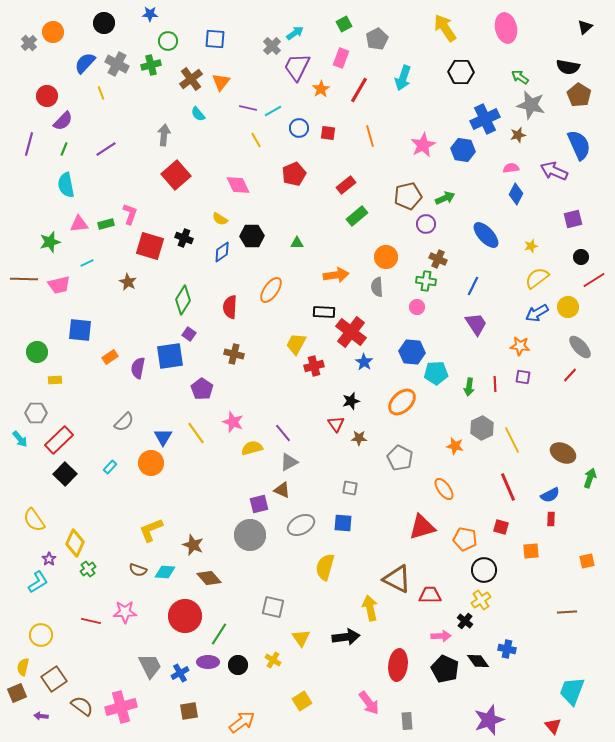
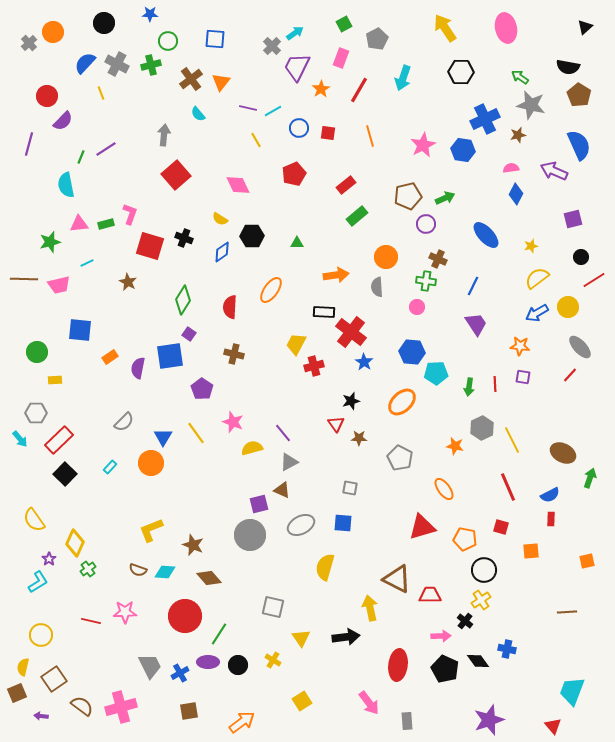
green line at (64, 149): moved 17 px right, 8 px down
